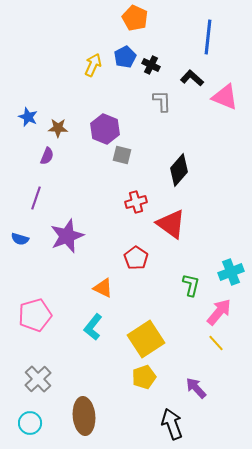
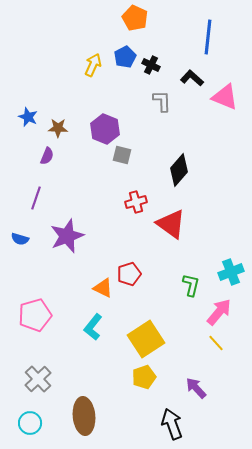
red pentagon: moved 7 px left, 16 px down; rotated 20 degrees clockwise
